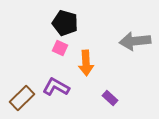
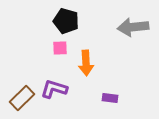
black pentagon: moved 1 px right, 2 px up
gray arrow: moved 2 px left, 14 px up
pink square: rotated 28 degrees counterclockwise
purple L-shape: moved 2 px left, 2 px down; rotated 12 degrees counterclockwise
purple rectangle: rotated 35 degrees counterclockwise
